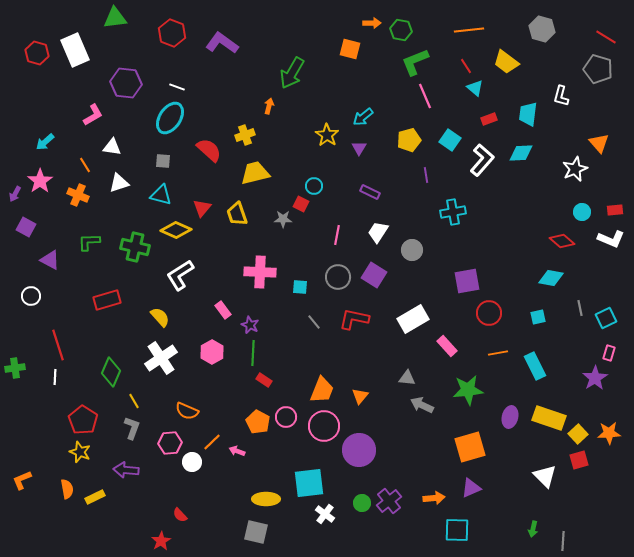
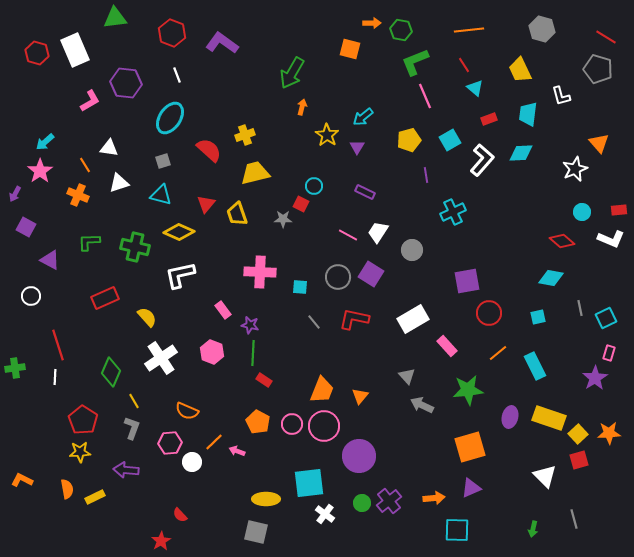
yellow trapezoid at (506, 62): moved 14 px right, 8 px down; rotated 28 degrees clockwise
red line at (466, 66): moved 2 px left, 1 px up
white line at (177, 87): moved 12 px up; rotated 49 degrees clockwise
white L-shape at (561, 96): rotated 30 degrees counterclockwise
orange arrow at (269, 106): moved 33 px right, 1 px down
pink L-shape at (93, 115): moved 3 px left, 14 px up
cyan square at (450, 140): rotated 25 degrees clockwise
white triangle at (112, 147): moved 3 px left, 1 px down
purple triangle at (359, 148): moved 2 px left, 1 px up
gray square at (163, 161): rotated 21 degrees counterclockwise
pink star at (40, 181): moved 10 px up
purple rectangle at (370, 192): moved 5 px left
red triangle at (202, 208): moved 4 px right, 4 px up
red rectangle at (615, 210): moved 4 px right
cyan cross at (453, 212): rotated 15 degrees counterclockwise
yellow diamond at (176, 230): moved 3 px right, 2 px down
pink line at (337, 235): moved 11 px right; rotated 72 degrees counterclockwise
white L-shape at (180, 275): rotated 20 degrees clockwise
purple square at (374, 275): moved 3 px left, 1 px up
red rectangle at (107, 300): moved 2 px left, 2 px up; rotated 8 degrees counterclockwise
yellow semicircle at (160, 317): moved 13 px left
purple star at (250, 325): rotated 12 degrees counterclockwise
pink hexagon at (212, 352): rotated 10 degrees counterclockwise
orange line at (498, 353): rotated 30 degrees counterclockwise
gray triangle at (407, 378): moved 2 px up; rotated 42 degrees clockwise
pink circle at (286, 417): moved 6 px right, 7 px down
orange line at (212, 442): moved 2 px right
purple circle at (359, 450): moved 6 px down
yellow star at (80, 452): rotated 25 degrees counterclockwise
orange L-shape at (22, 480): rotated 50 degrees clockwise
gray line at (563, 541): moved 11 px right, 22 px up; rotated 18 degrees counterclockwise
